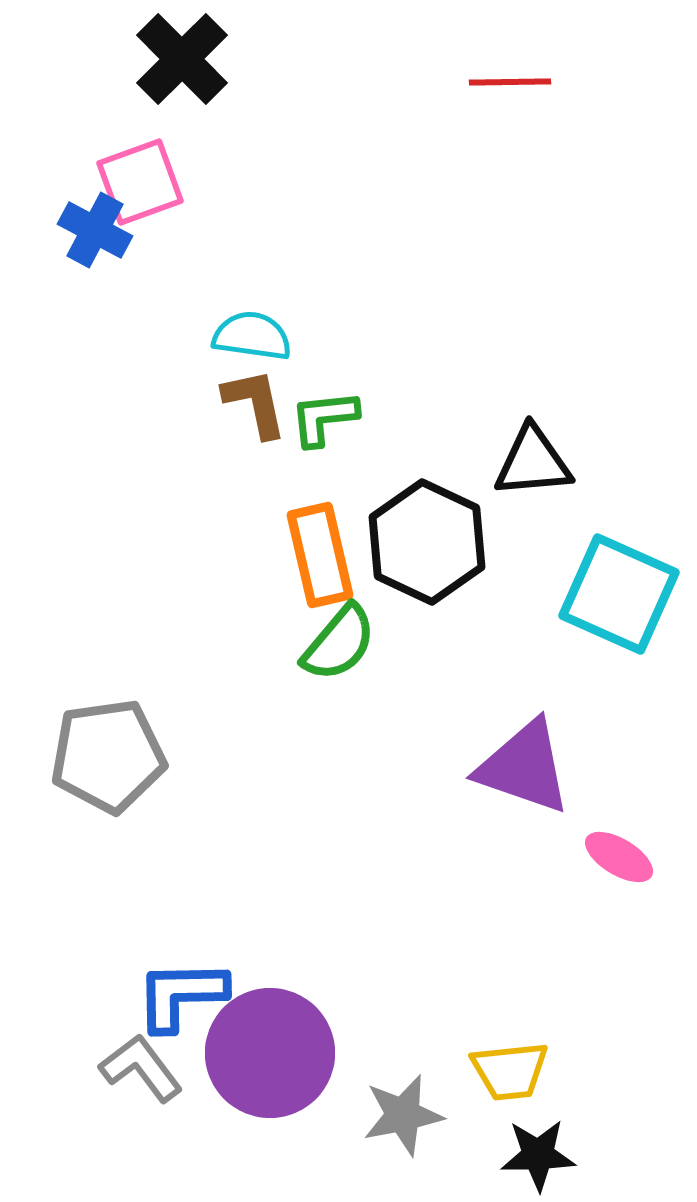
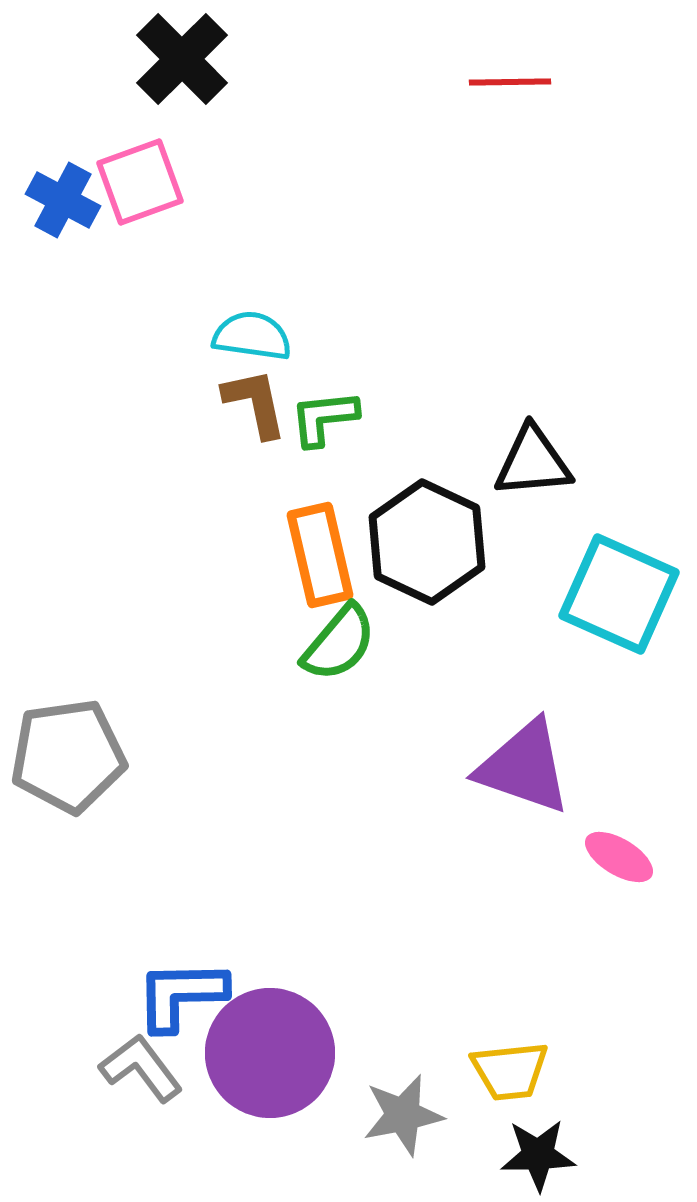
blue cross: moved 32 px left, 30 px up
gray pentagon: moved 40 px left
